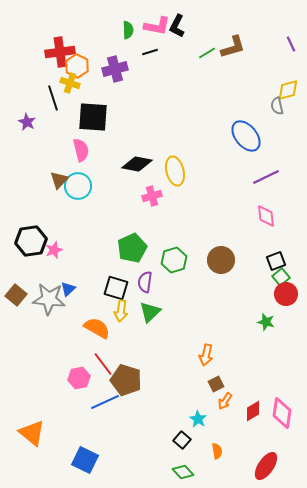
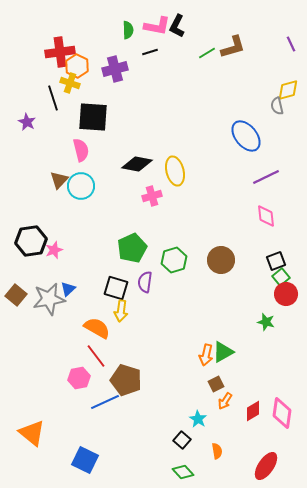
cyan circle at (78, 186): moved 3 px right
gray star at (49, 299): rotated 16 degrees counterclockwise
green triangle at (150, 312): moved 73 px right, 40 px down; rotated 15 degrees clockwise
red line at (103, 364): moved 7 px left, 8 px up
